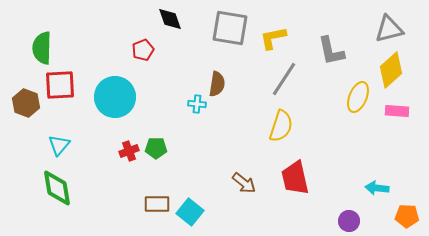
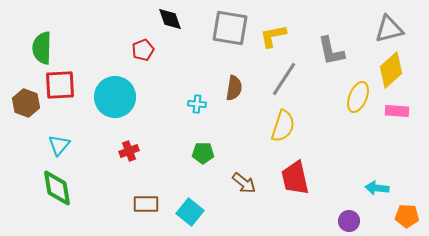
yellow L-shape: moved 2 px up
brown semicircle: moved 17 px right, 4 px down
yellow semicircle: moved 2 px right
green pentagon: moved 47 px right, 5 px down
brown rectangle: moved 11 px left
